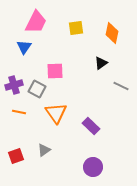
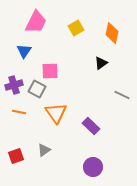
yellow square: rotated 21 degrees counterclockwise
blue triangle: moved 4 px down
pink square: moved 5 px left
gray line: moved 1 px right, 9 px down
